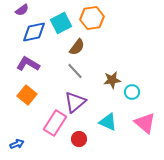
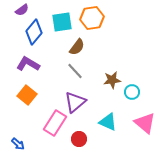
cyan square: moved 1 px right, 1 px up; rotated 20 degrees clockwise
blue diamond: rotated 40 degrees counterclockwise
blue arrow: moved 1 px right; rotated 64 degrees clockwise
